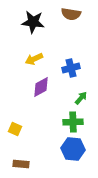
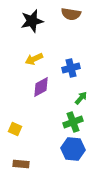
black star: moved 1 px left, 1 px up; rotated 20 degrees counterclockwise
green cross: rotated 18 degrees counterclockwise
